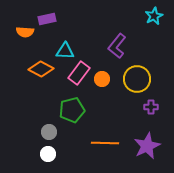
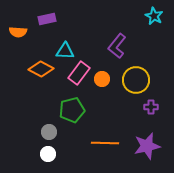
cyan star: rotated 18 degrees counterclockwise
orange semicircle: moved 7 px left
yellow circle: moved 1 px left, 1 px down
purple star: rotated 12 degrees clockwise
